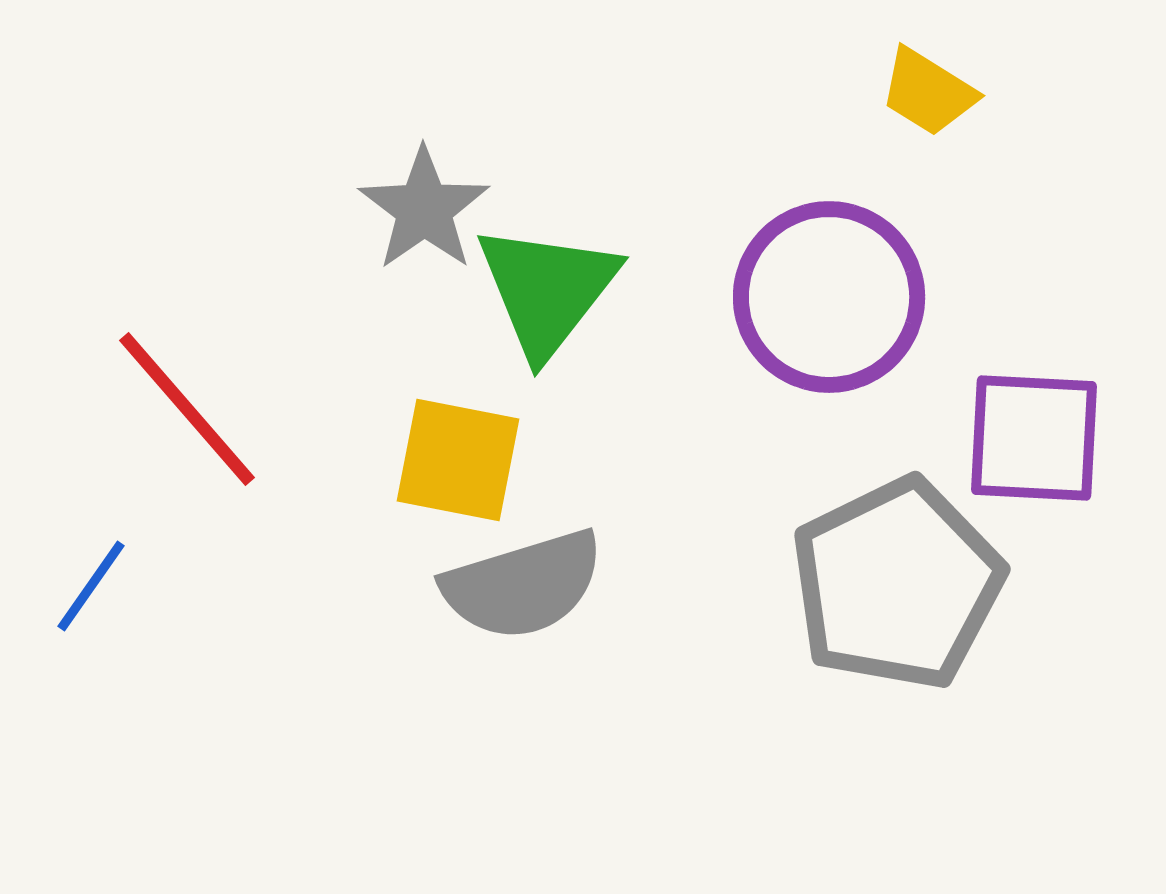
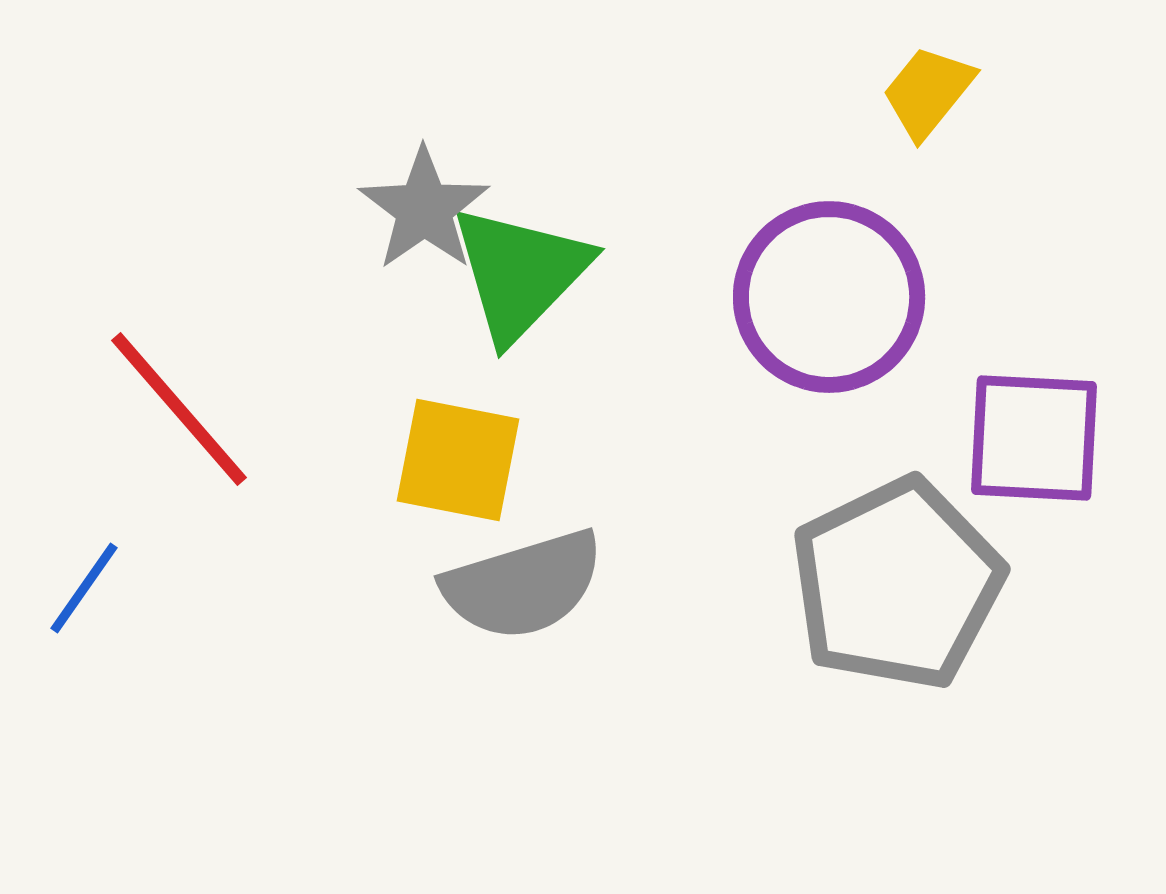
yellow trapezoid: rotated 97 degrees clockwise
green triangle: moved 27 px left, 17 px up; rotated 6 degrees clockwise
red line: moved 8 px left
blue line: moved 7 px left, 2 px down
